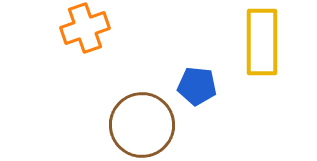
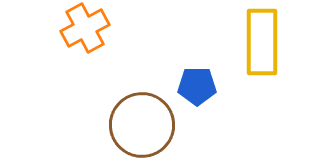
orange cross: rotated 9 degrees counterclockwise
blue pentagon: rotated 6 degrees counterclockwise
